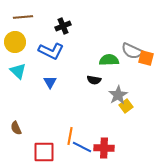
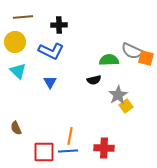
black cross: moved 4 px left, 1 px up; rotated 21 degrees clockwise
black semicircle: rotated 24 degrees counterclockwise
blue line: moved 14 px left, 4 px down; rotated 30 degrees counterclockwise
